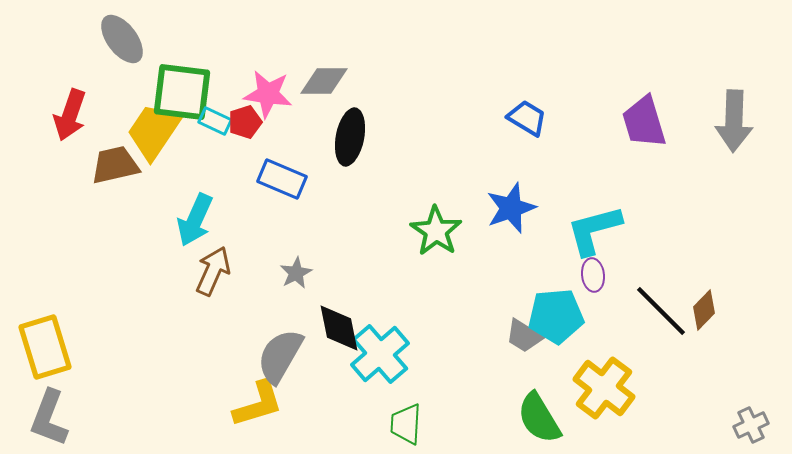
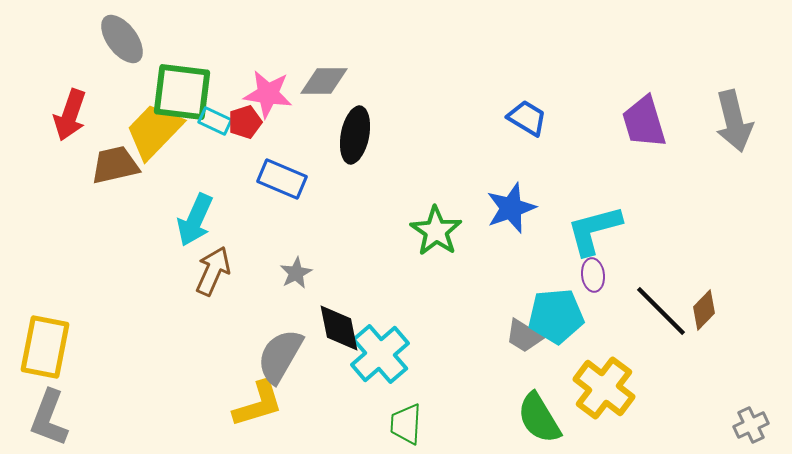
gray arrow: rotated 16 degrees counterclockwise
yellow trapezoid: rotated 10 degrees clockwise
black ellipse: moved 5 px right, 2 px up
yellow rectangle: rotated 28 degrees clockwise
